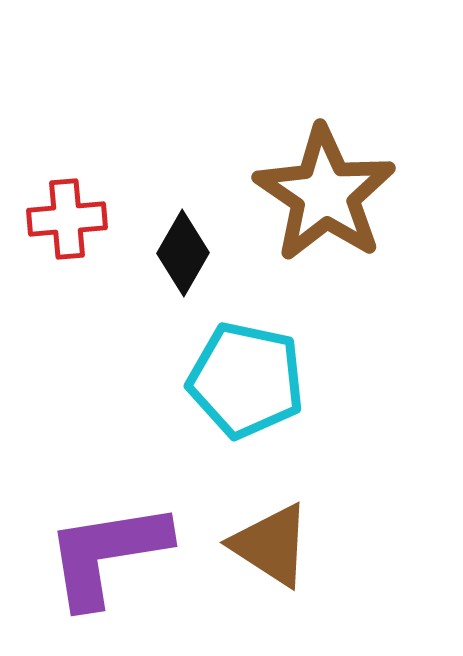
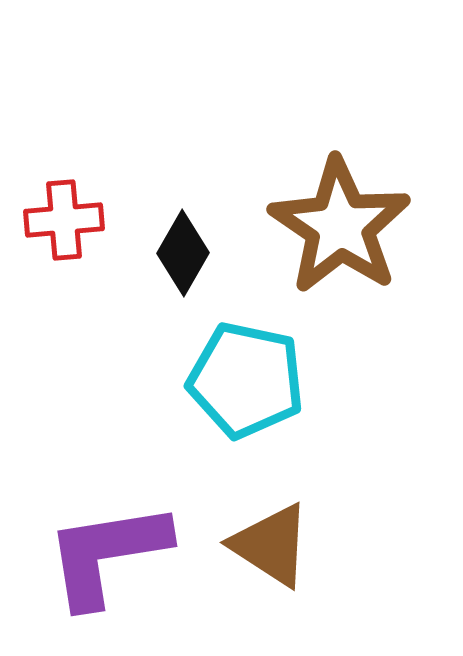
brown star: moved 15 px right, 32 px down
red cross: moved 3 px left, 1 px down
